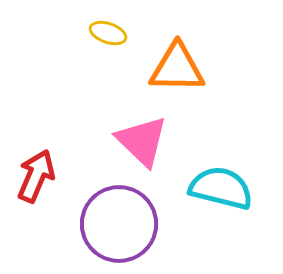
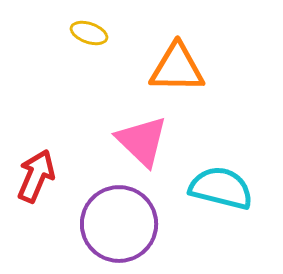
yellow ellipse: moved 19 px left
